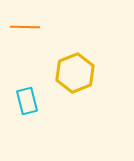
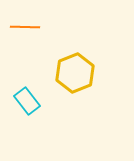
cyan rectangle: rotated 24 degrees counterclockwise
